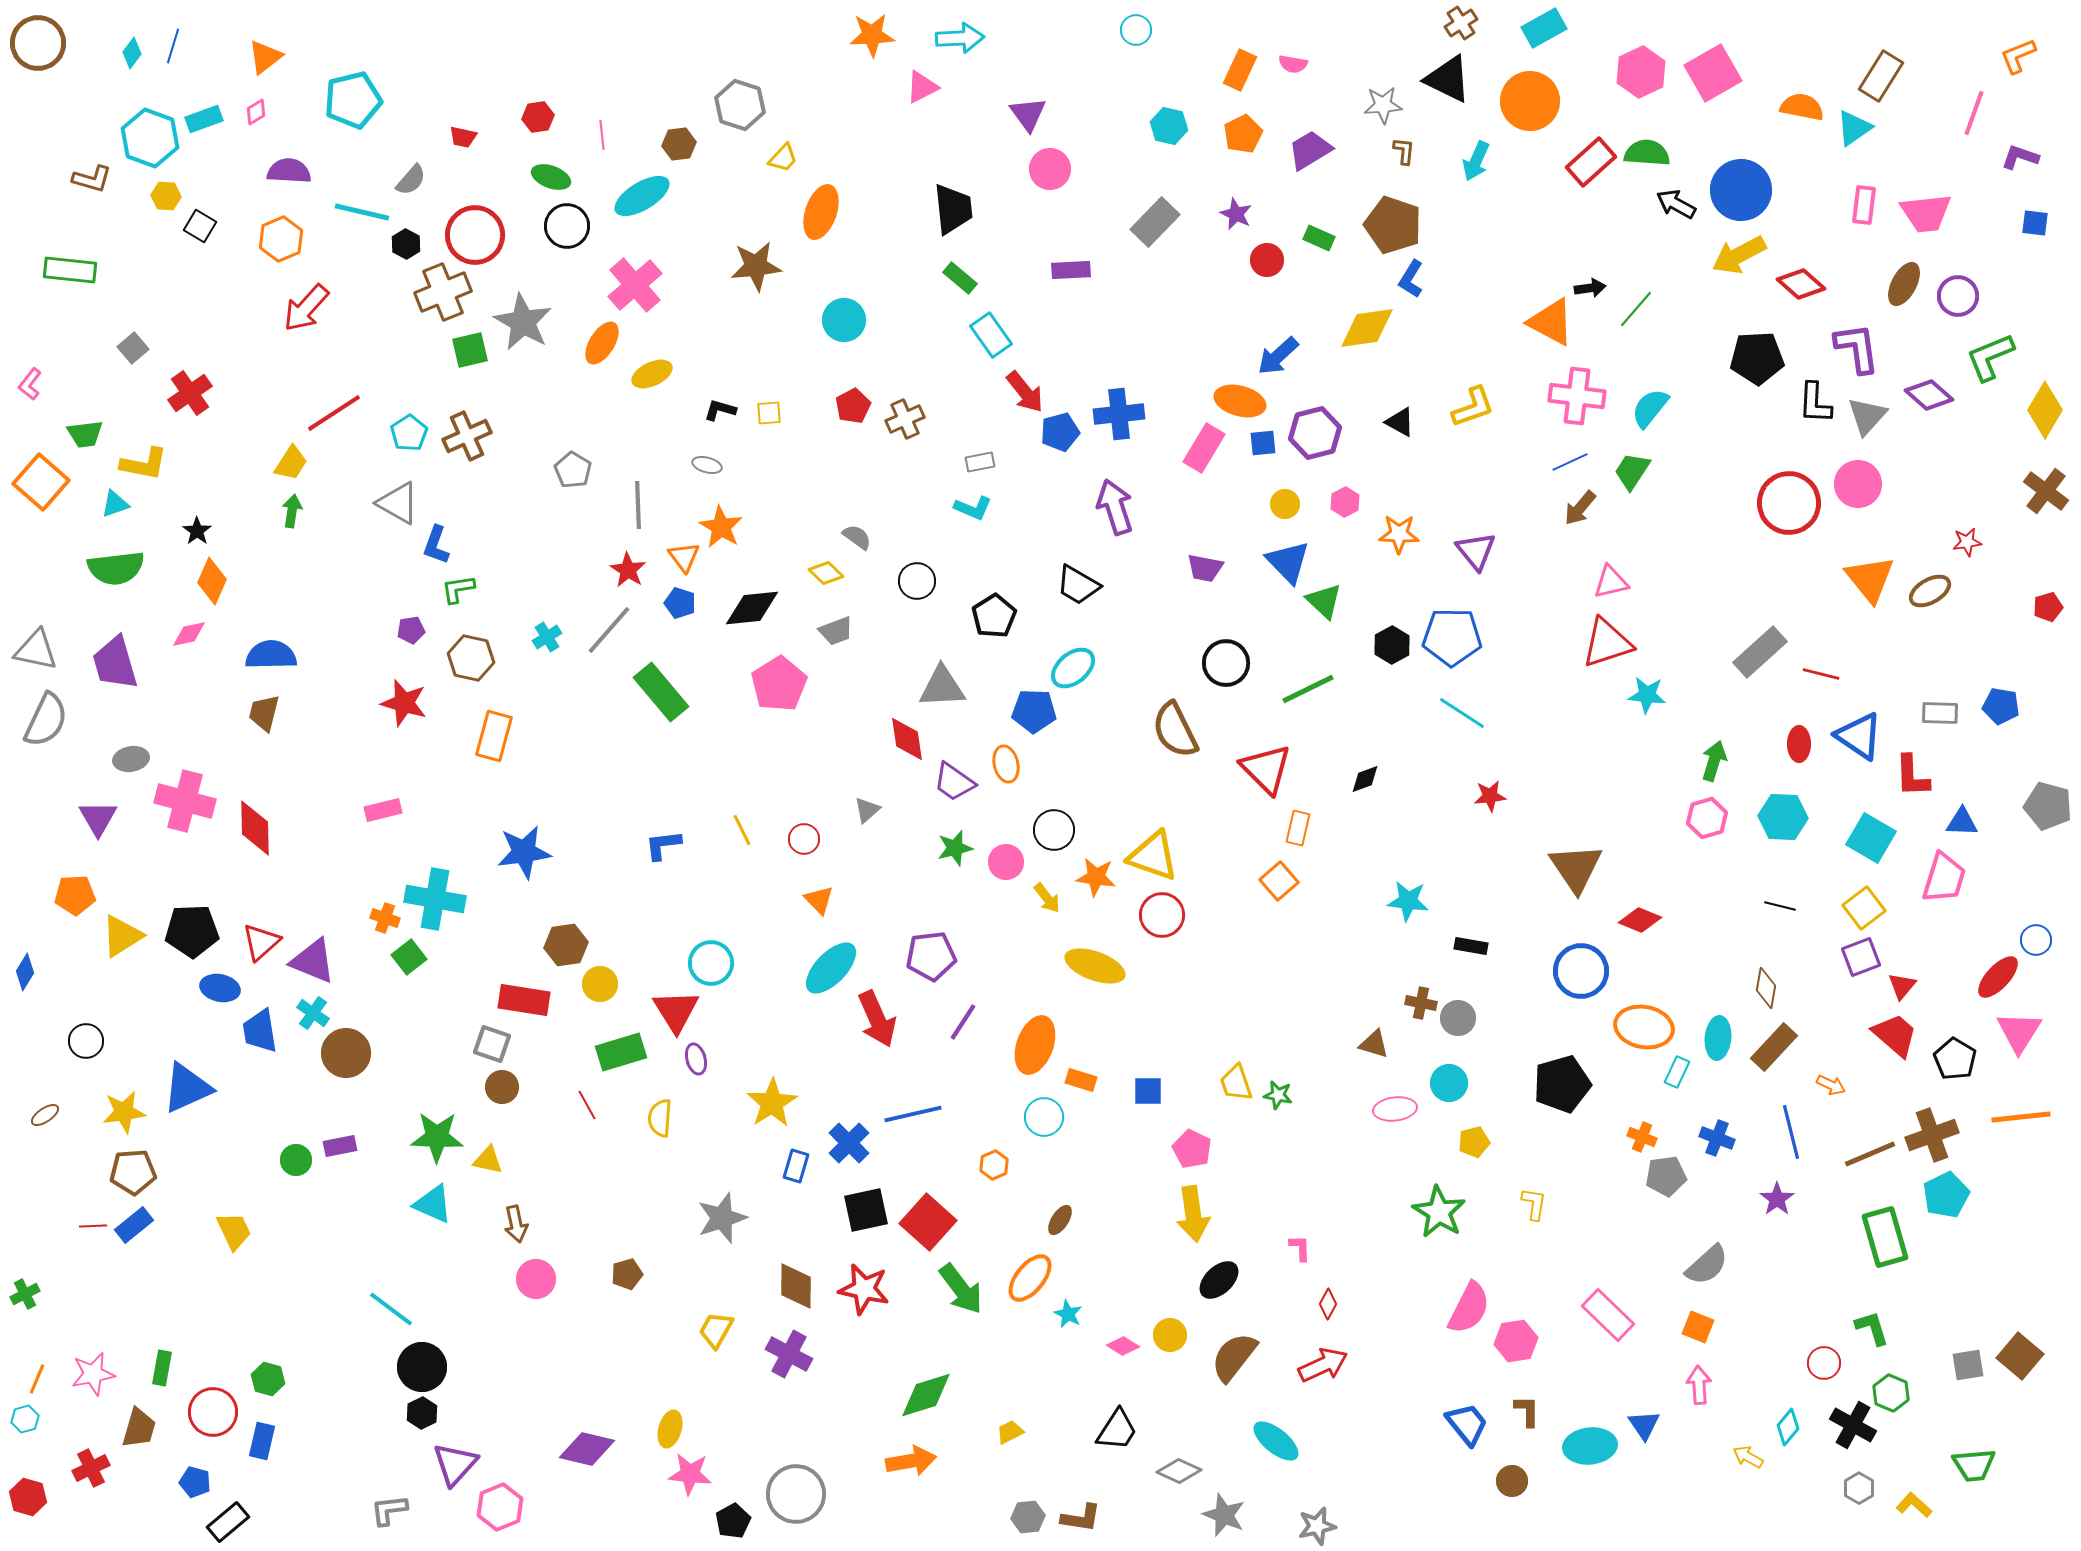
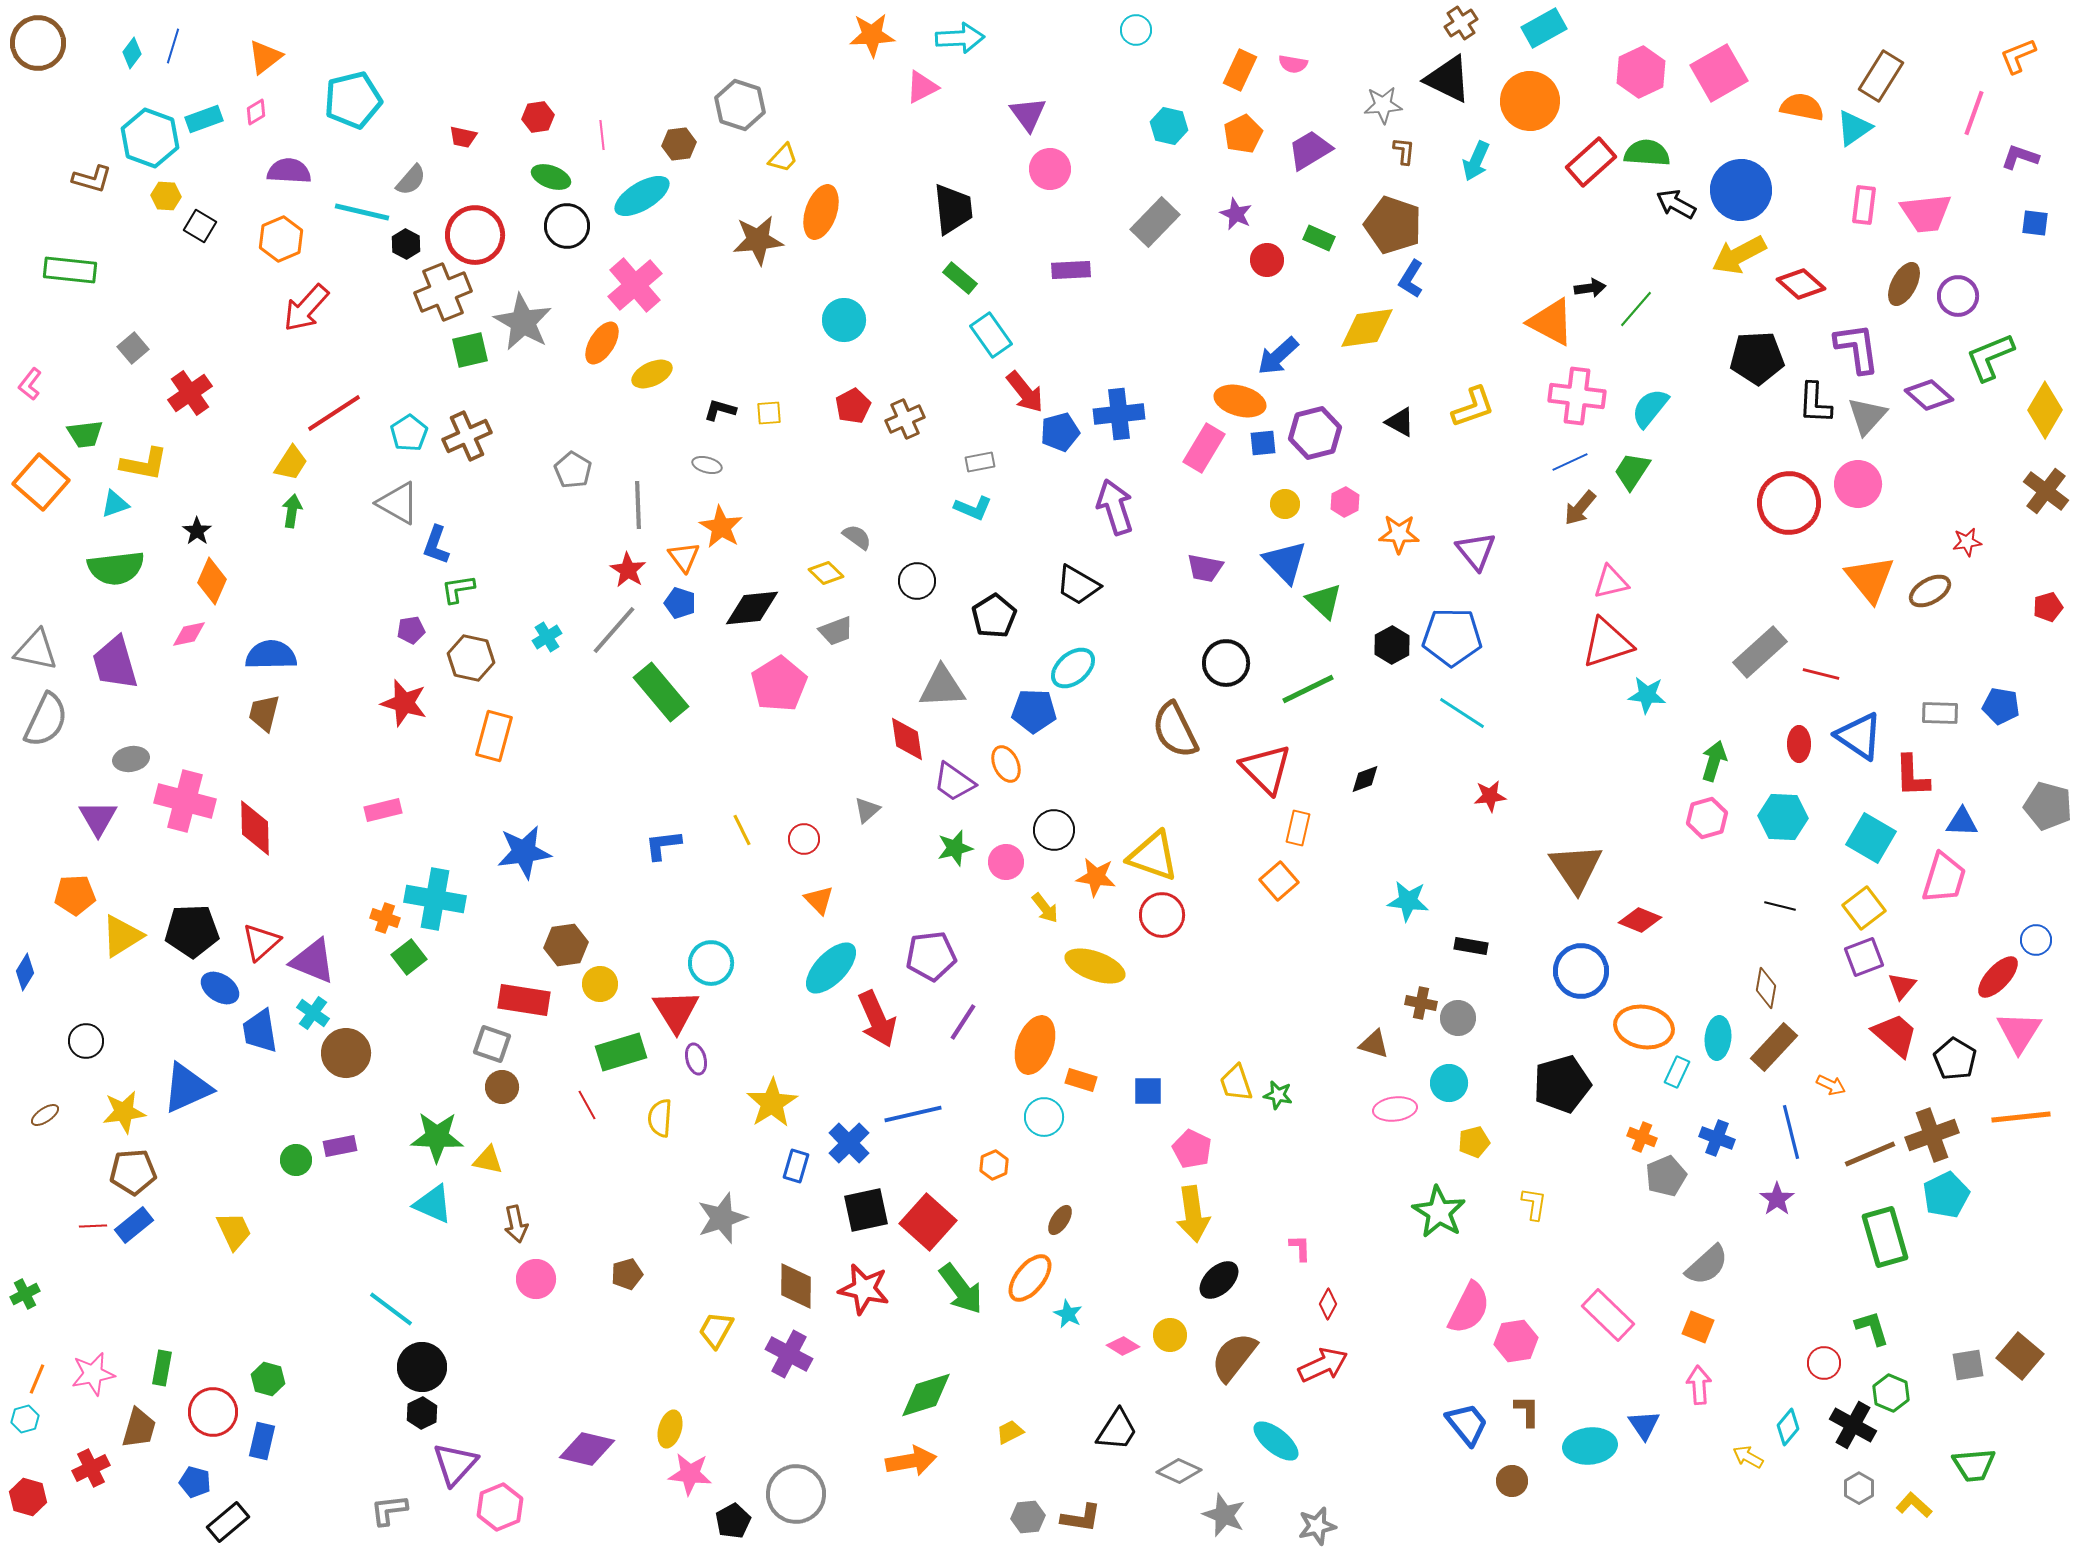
pink square at (1713, 73): moved 6 px right
brown star at (756, 266): moved 2 px right, 26 px up
blue triangle at (1288, 562): moved 3 px left
gray line at (609, 630): moved 5 px right
orange ellipse at (1006, 764): rotated 12 degrees counterclockwise
yellow arrow at (1047, 898): moved 2 px left, 10 px down
purple square at (1861, 957): moved 3 px right
blue ellipse at (220, 988): rotated 21 degrees clockwise
gray pentagon at (1666, 1176): rotated 15 degrees counterclockwise
